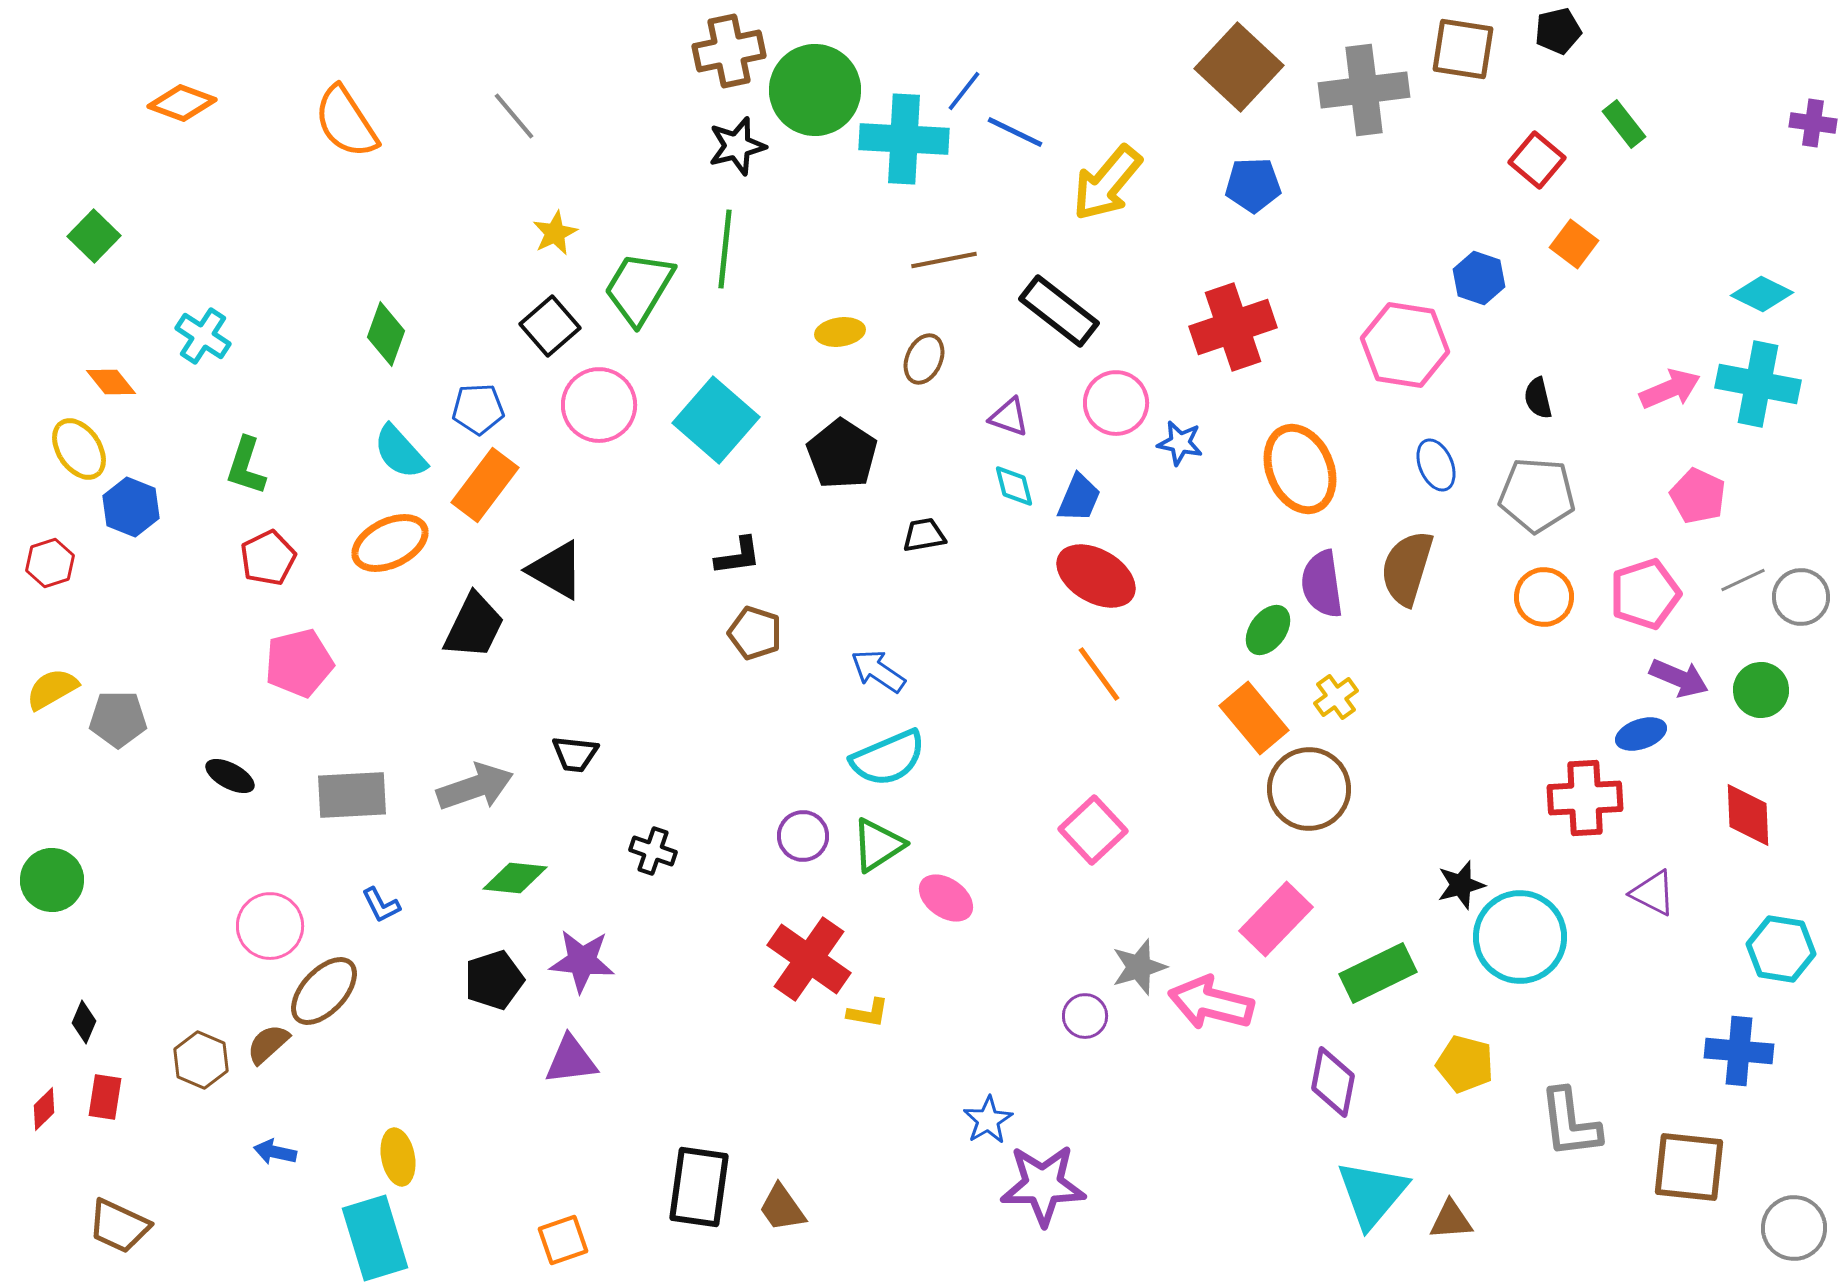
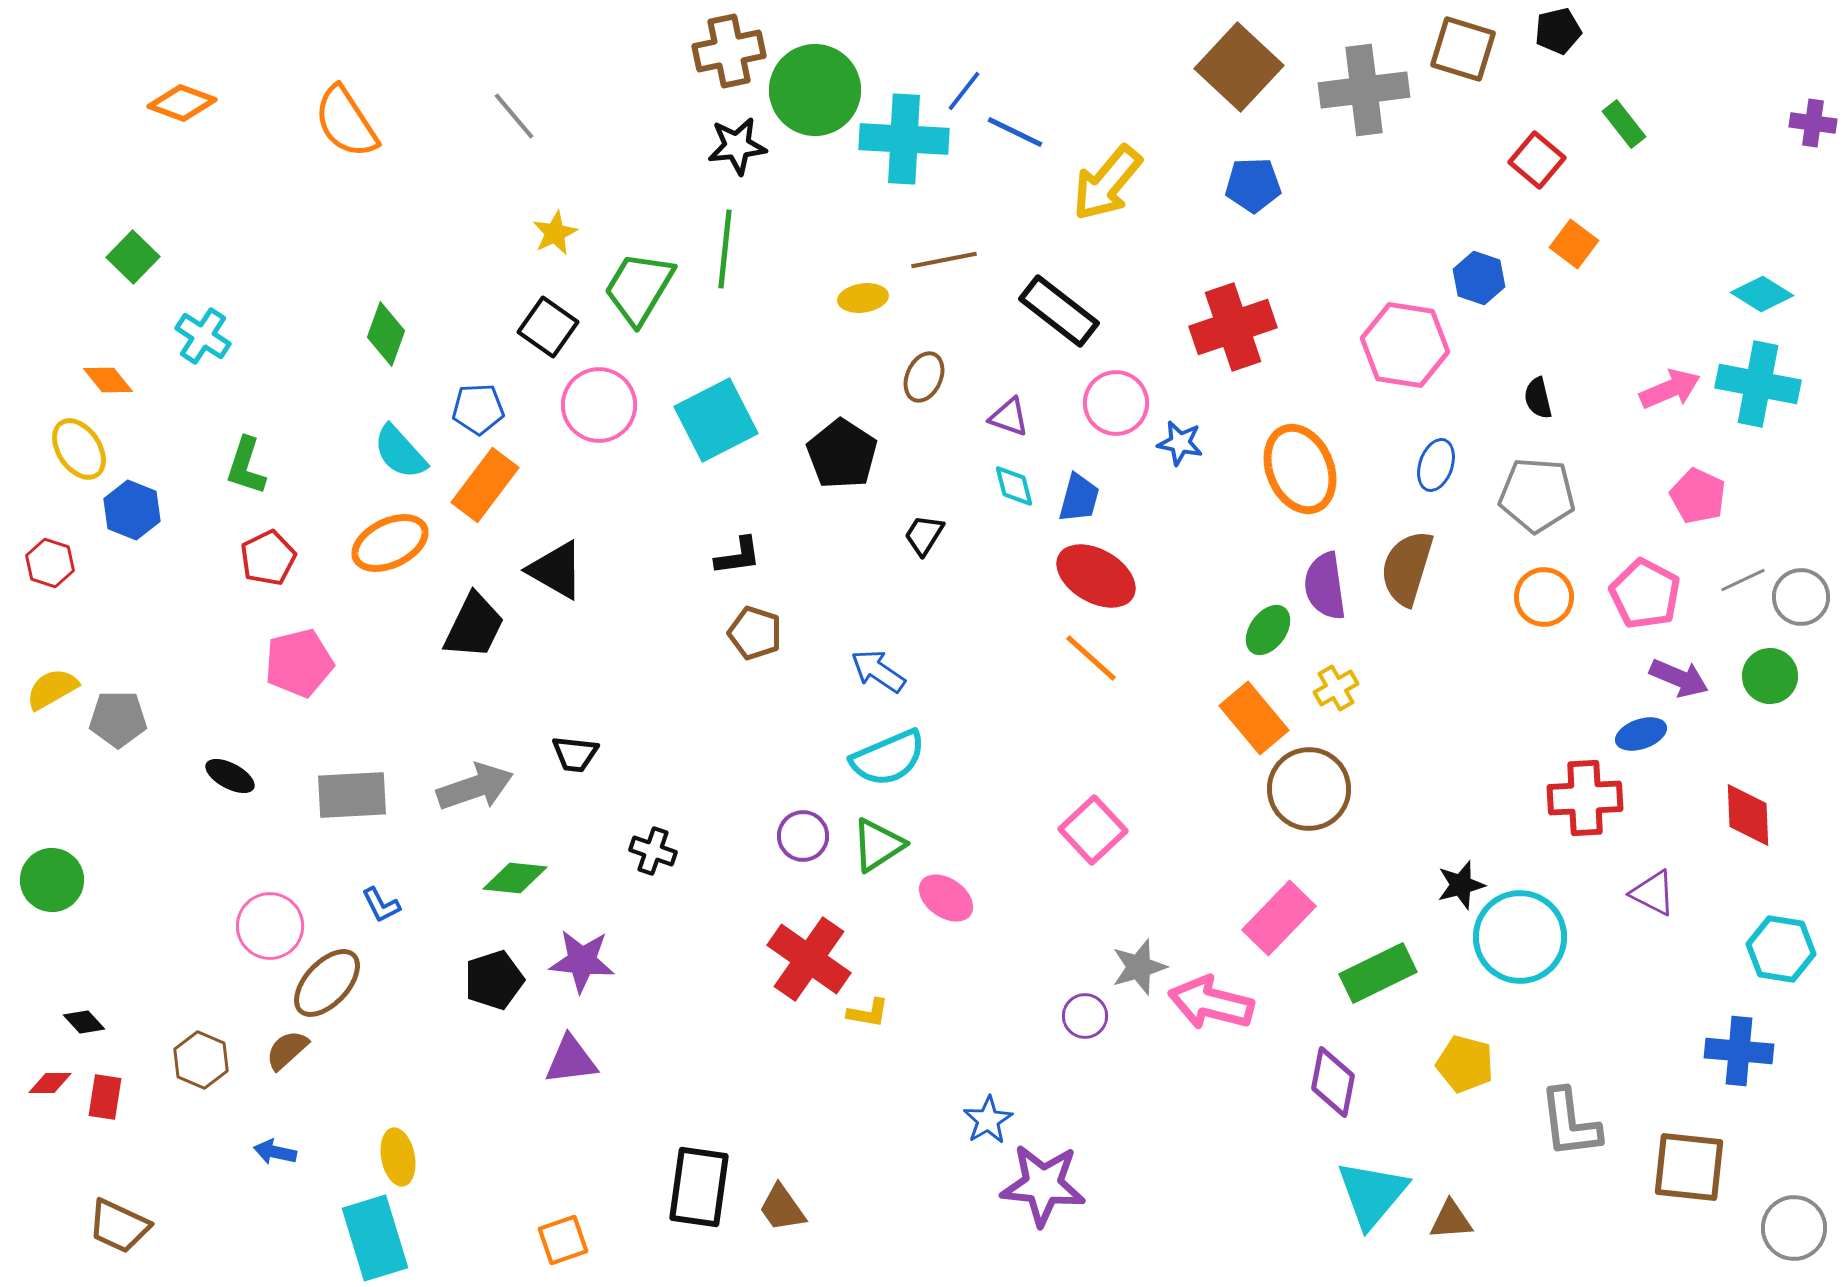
brown square at (1463, 49): rotated 8 degrees clockwise
black star at (737, 146): rotated 8 degrees clockwise
green square at (94, 236): moved 39 px right, 21 px down
cyan diamond at (1762, 294): rotated 6 degrees clockwise
black square at (550, 326): moved 2 px left, 1 px down; rotated 14 degrees counterclockwise
yellow ellipse at (840, 332): moved 23 px right, 34 px up
brown ellipse at (924, 359): moved 18 px down
orange diamond at (111, 382): moved 3 px left, 2 px up
cyan square at (716, 420): rotated 22 degrees clockwise
blue ellipse at (1436, 465): rotated 42 degrees clockwise
blue trapezoid at (1079, 498): rotated 8 degrees counterclockwise
blue hexagon at (131, 507): moved 1 px right, 3 px down
black trapezoid at (924, 535): rotated 48 degrees counterclockwise
red hexagon at (50, 563): rotated 24 degrees counterclockwise
purple semicircle at (1322, 584): moved 3 px right, 2 px down
pink pentagon at (1645, 594): rotated 26 degrees counterclockwise
orange line at (1099, 674): moved 8 px left, 16 px up; rotated 12 degrees counterclockwise
green circle at (1761, 690): moved 9 px right, 14 px up
yellow cross at (1336, 697): moved 9 px up; rotated 6 degrees clockwise
pink rectangle at (1276, 919): moved 3 px right, 1 px up
brown ellipse at (324, 991): moved 3 px right, 8 px up
black diamond at (84, 1022): rotated 66 degrees counterclockwise
brown semicircle at (268, 1044): moved 19 px right, 6 px down
red diamond at (44, 1109): moved 6 px right, 26 px up; rotated 45 degrees clockwise
purple star at (1043, 1185): rotated 6 degrees clockwise
